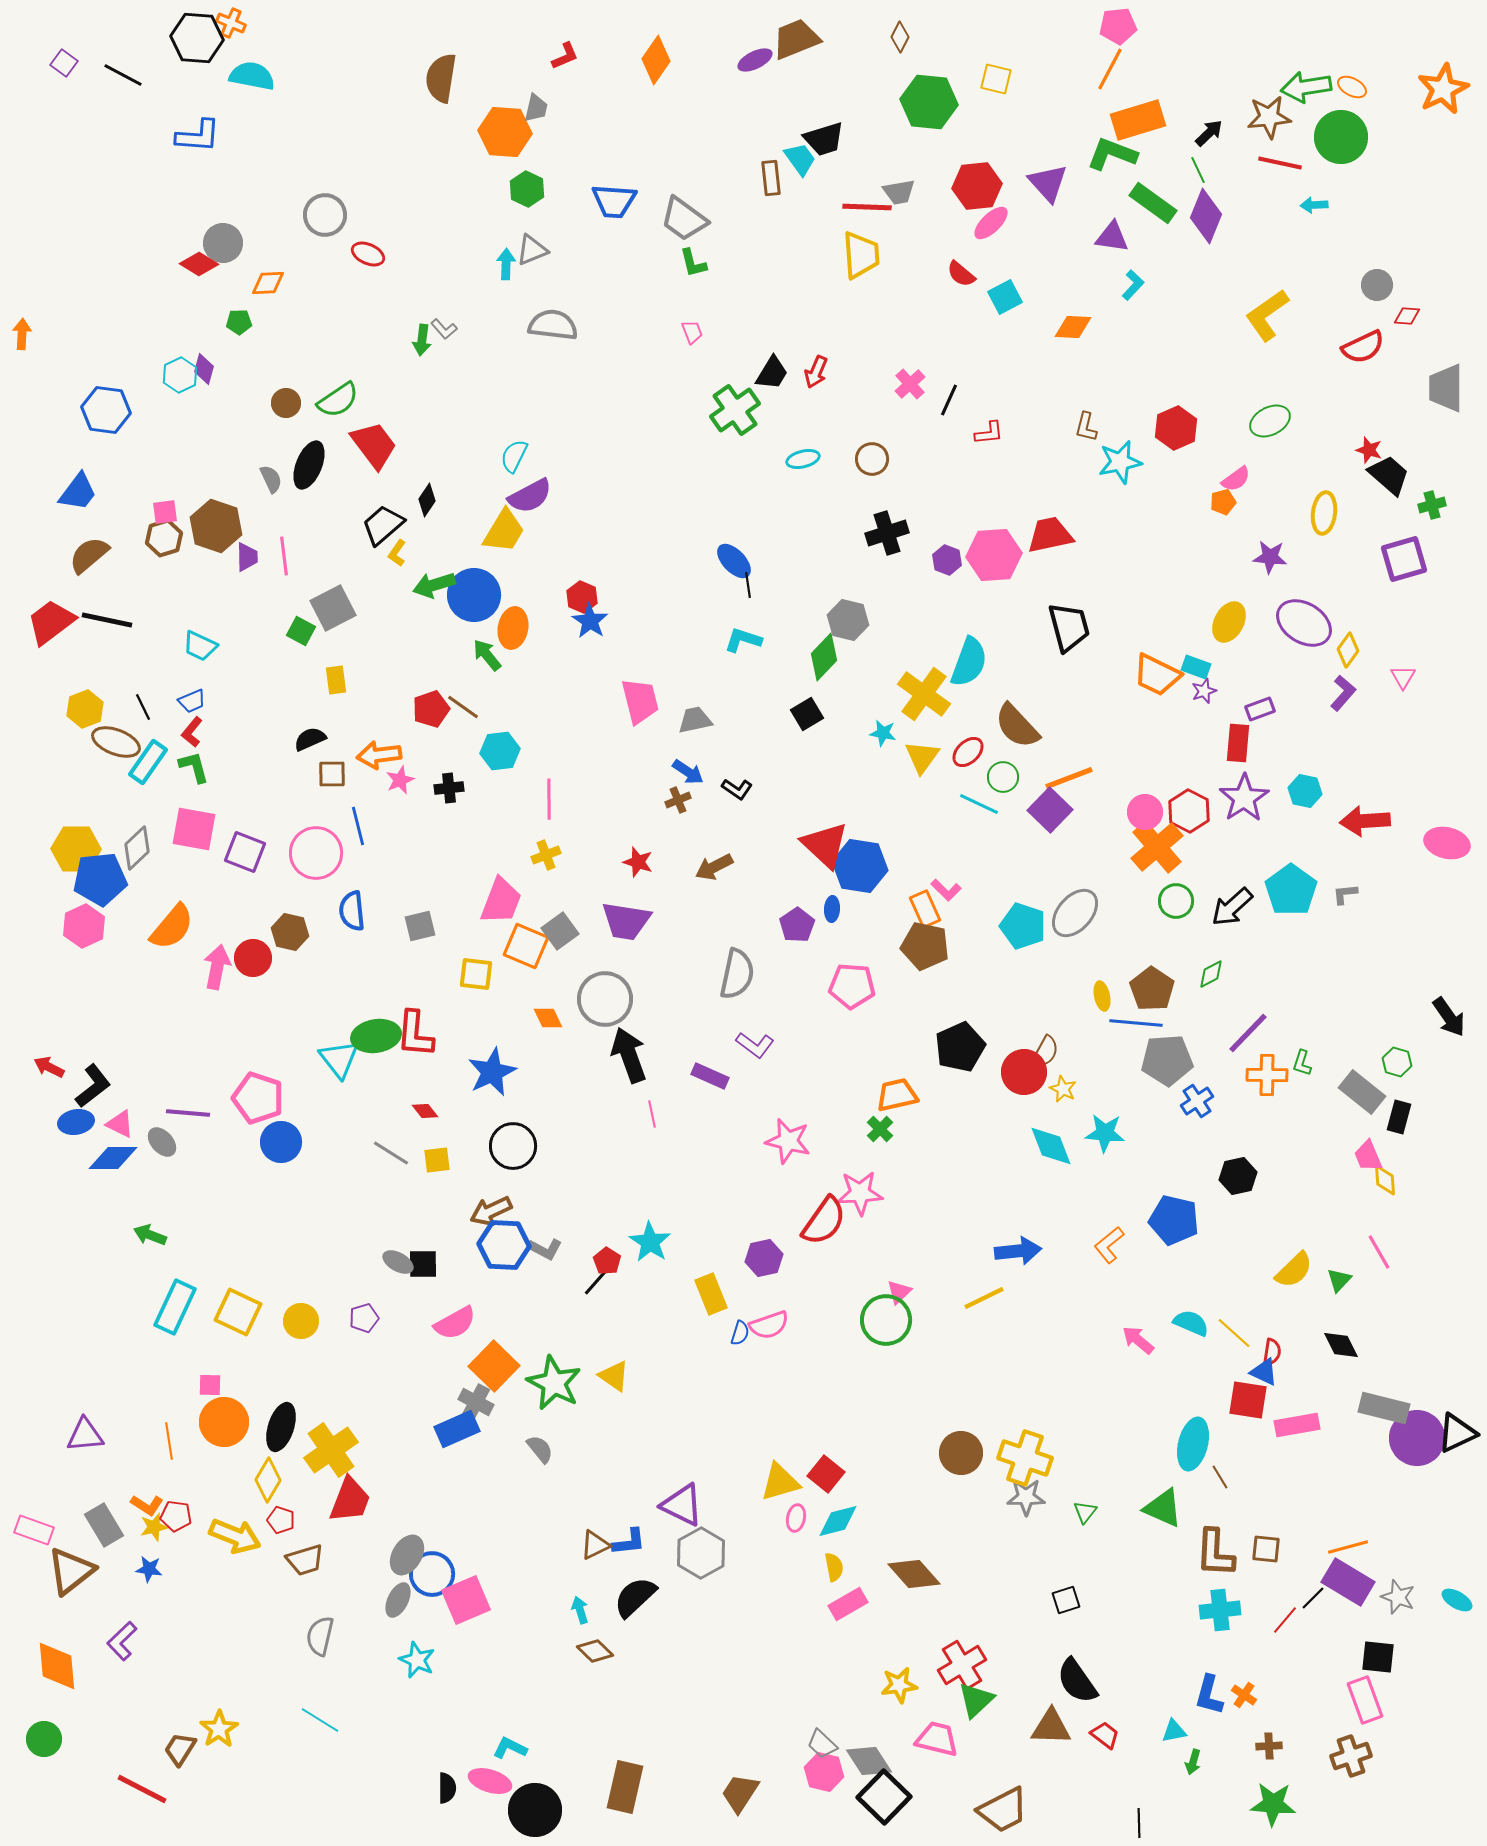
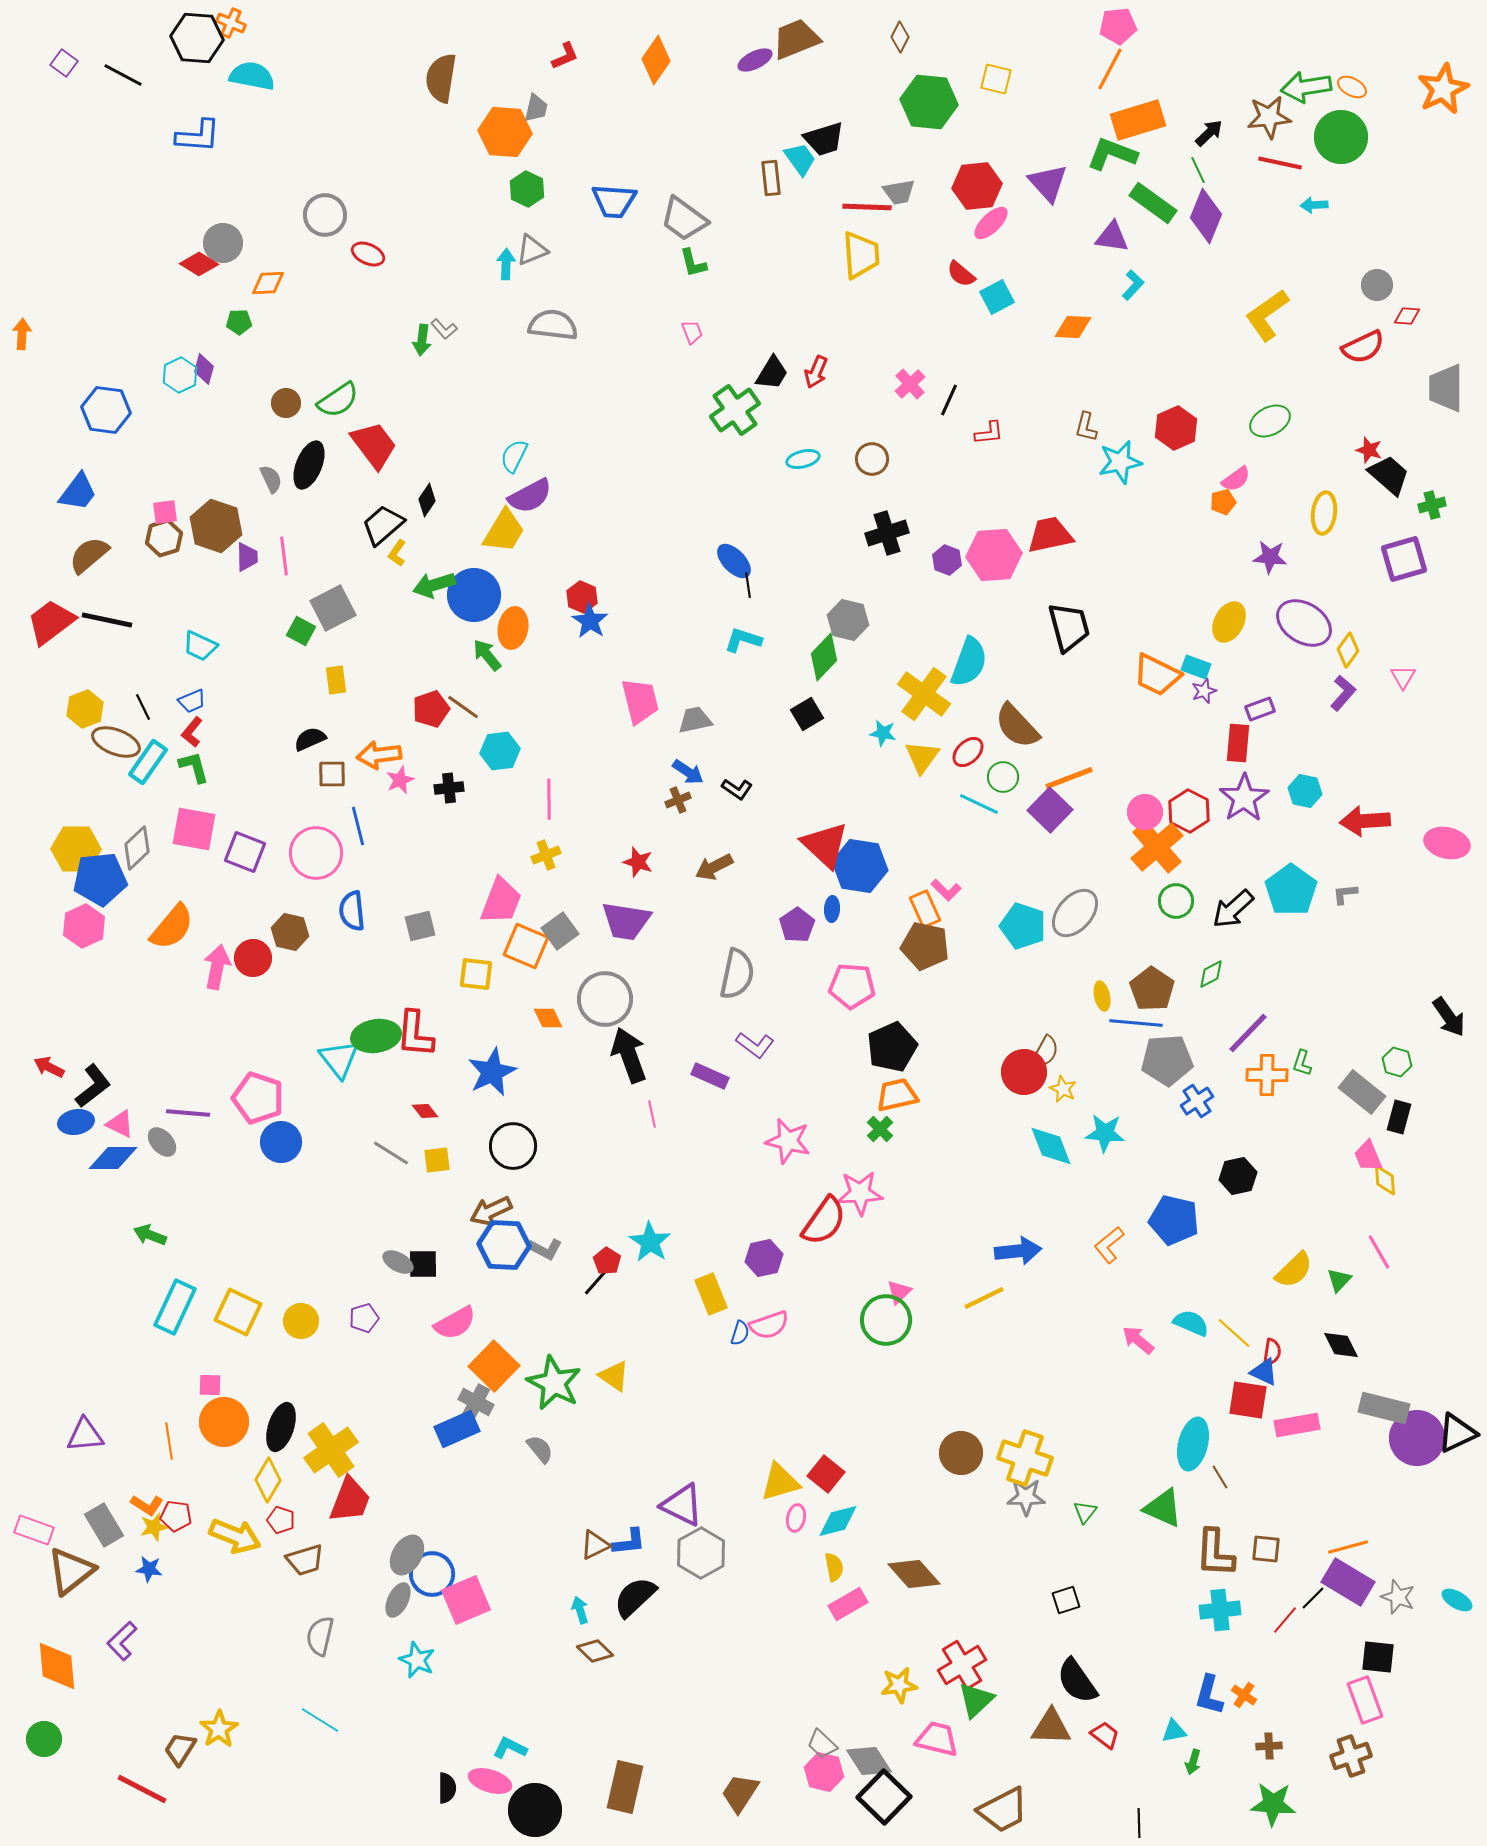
cyan square at (1005, 297): moved 8 px left
black arrow at (1232, 907): moved 1 px right, 2 px down
black pentagon at (960, 1047): moved 68 px left
